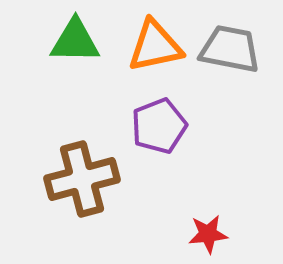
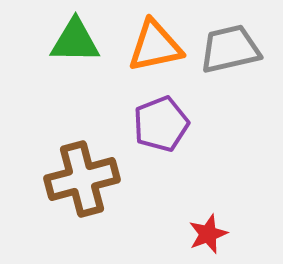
gray trapezoid: rotated 24 degrees counterclockwise
purple pentagon: moved 2 px right, 2 px up
red star: rotated 15 degrees counterclockwise
